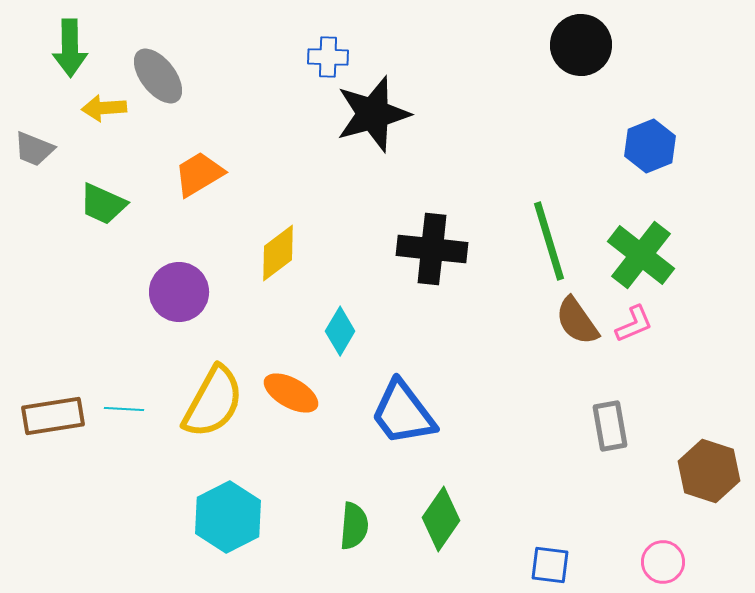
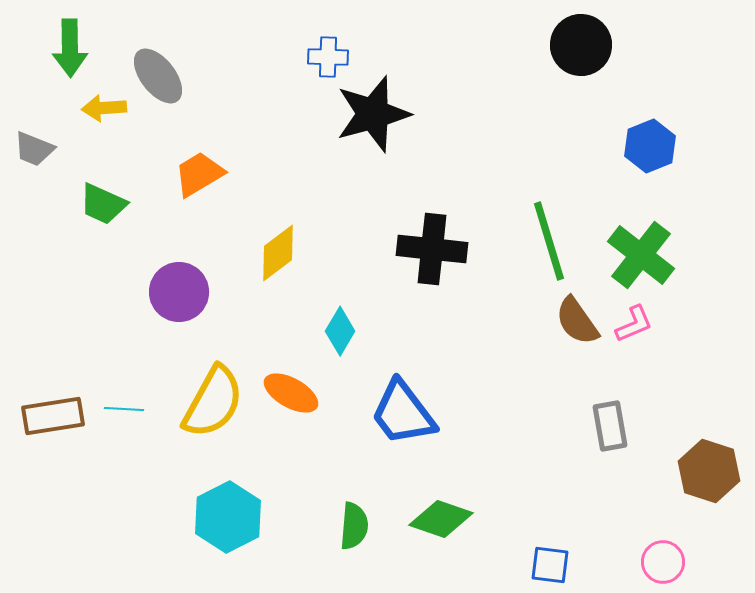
green diamond: rotated 74 degrees clockwise
